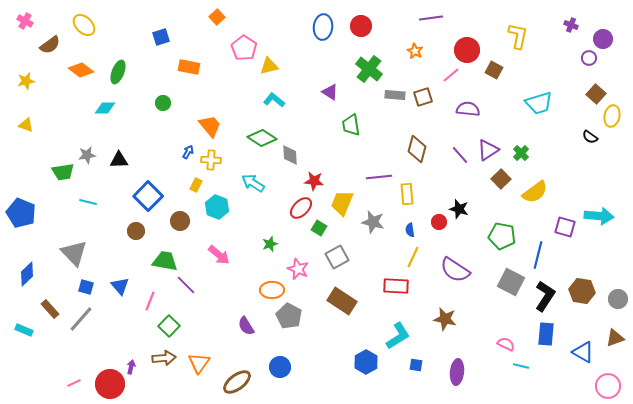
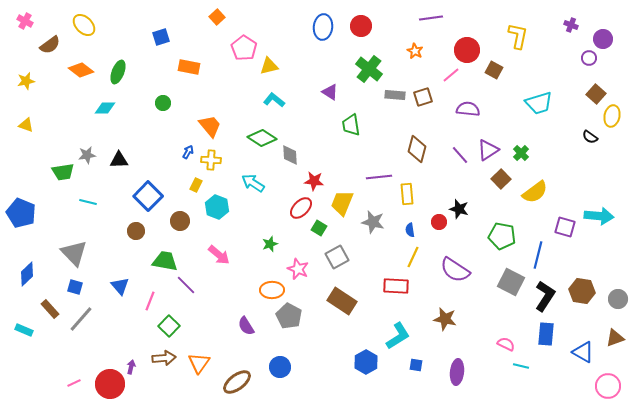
blue square at (86, 287): moved 11 px left
